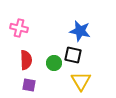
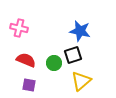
black square: rotated 30 degrees counterclockwise
red semicircle: rotated 66 degrees counterclockwise
yellow triangle: rotated 20 degrees clockwise
